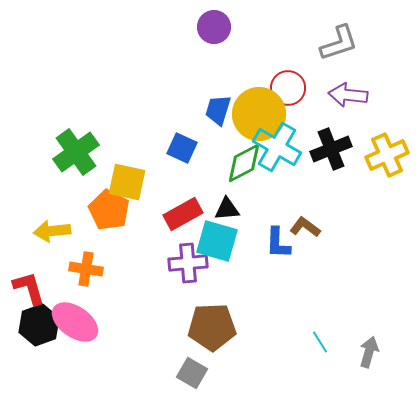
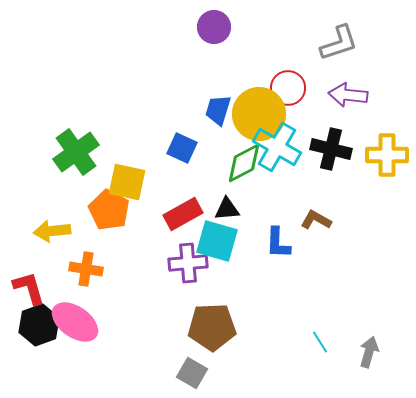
black cross: rotated 36 degrees clockwise
yellow cross: rotated 24 degrees clockwise
brown L-shape: moved 11 px right, 7 px up; rotated 8 degrees counterclockwise
